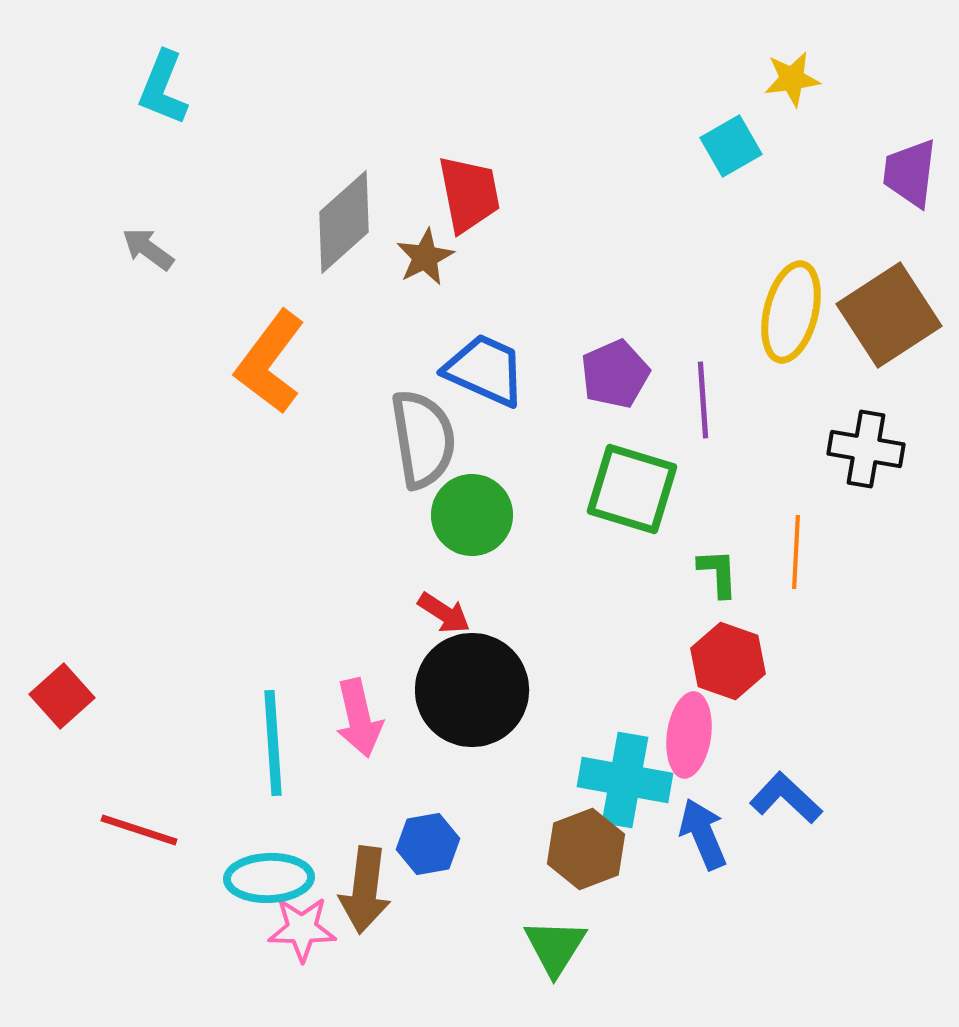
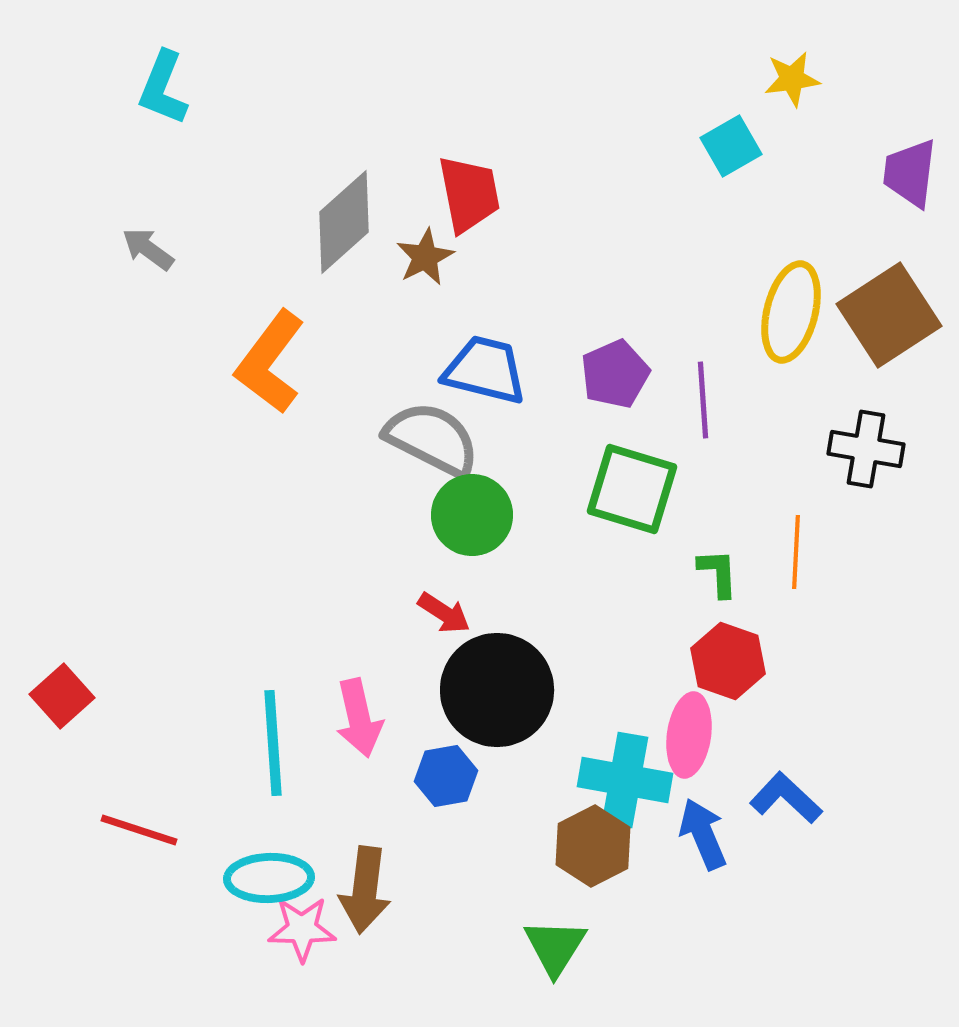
blue trapezoid: rotated 10 degrees counterclockwise
gray semicircle: moved 9 px right; rotated 54 degrees counterclockwise
black circle: moved 25 px right
blue hexagon: moved 18 px right, 68 px up
brown hexagon: moved 7 px right, 3 px up; rotated 6 degrees counterclockwise
